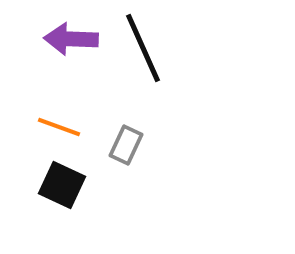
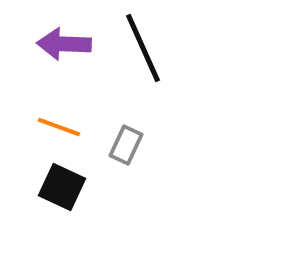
purple arrow: moved 7 px left, 5 px down
black square: moved 2 px down
